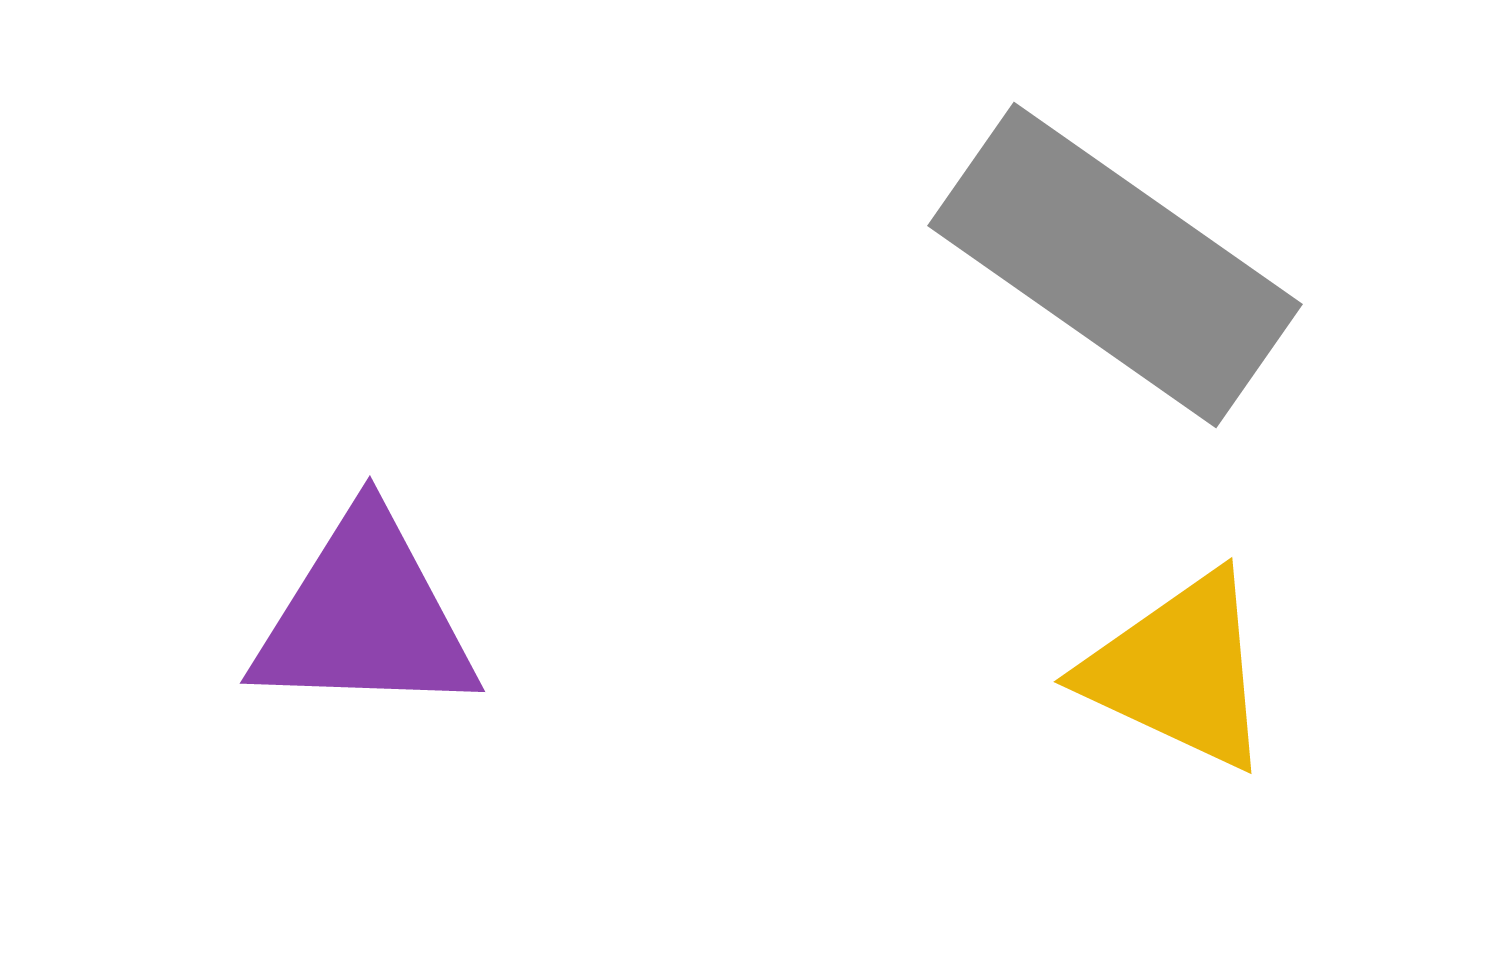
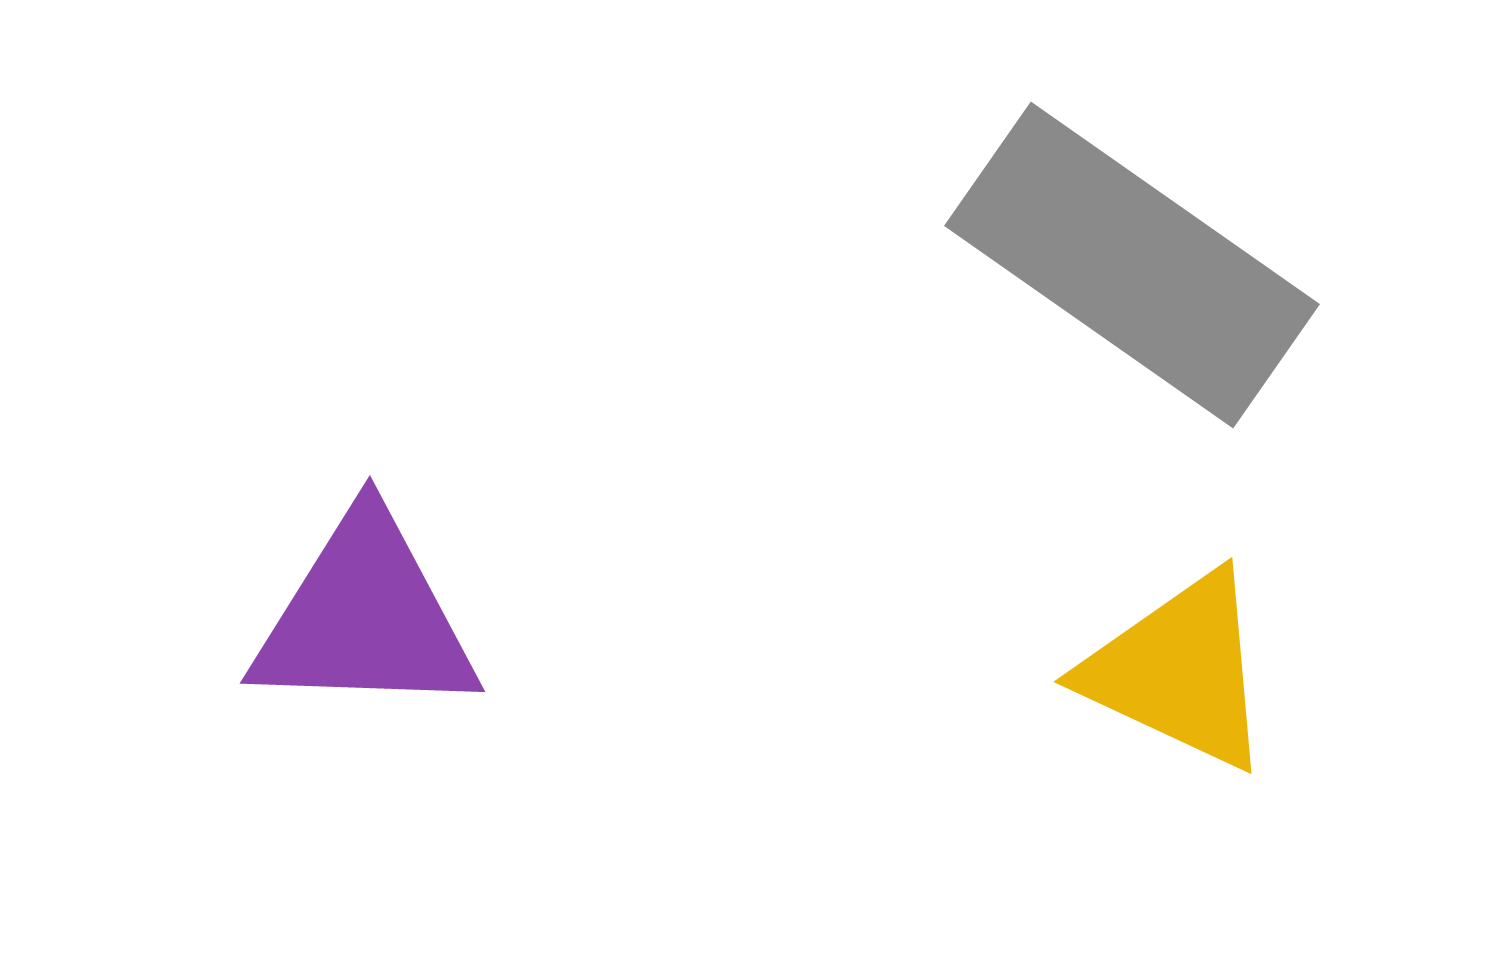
gray rectangle: moved 17 px right
